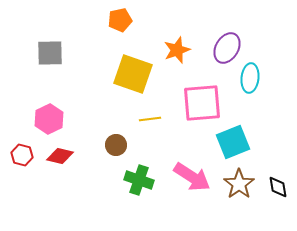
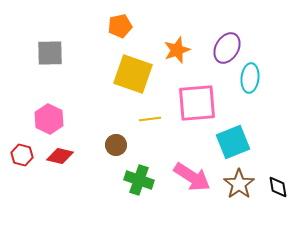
orange pentagon: moved 6 px down
pink square: moved 5 px left
pink hexagon: rotated 8 degrees counterclockwise
